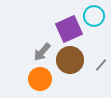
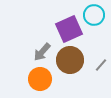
cyan circle: moved 1 px up
